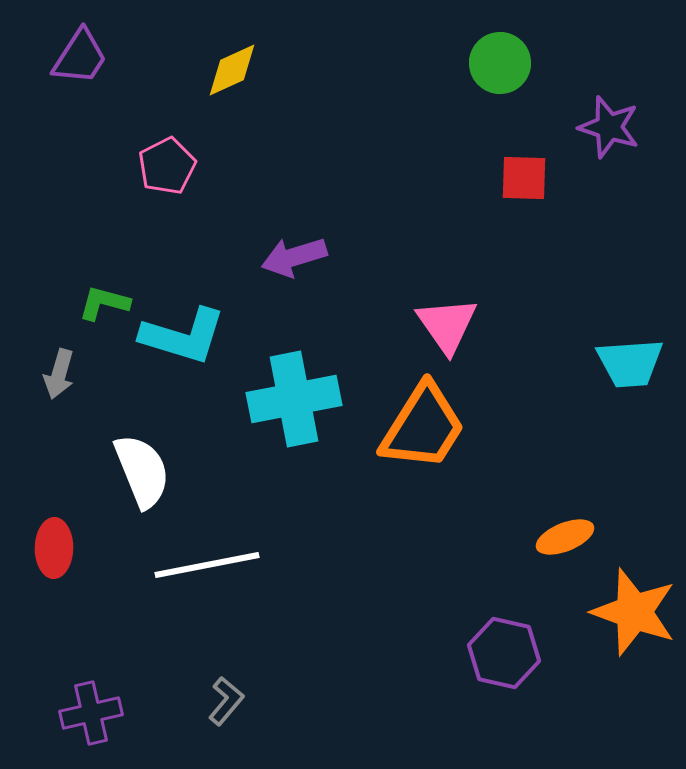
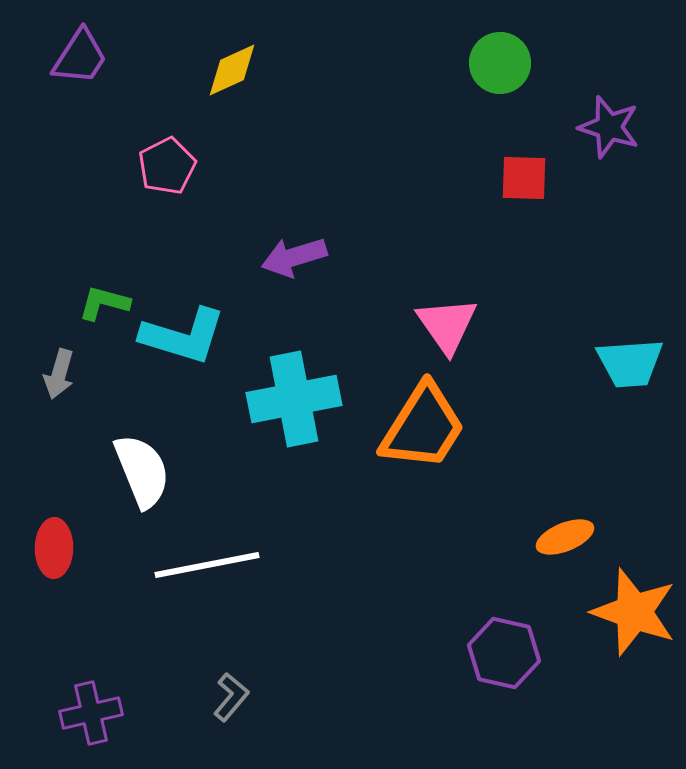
gray L-shape: moved 5 px right, 4 px up
